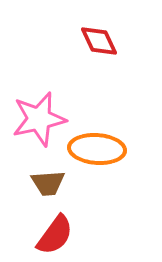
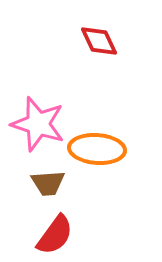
pink star: moved 1 px left, 5 px down; rotated 30 degrees clockwise
